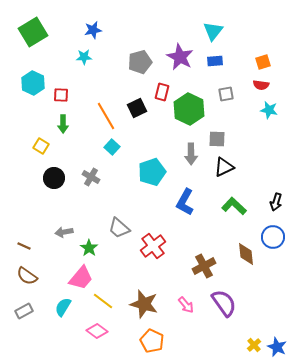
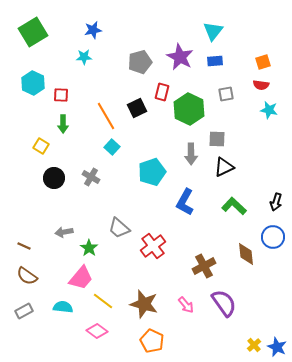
cyan semicircle at (63, 307): rotated 66 degrees clockwise
